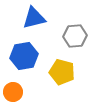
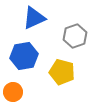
blue triangle: rotated 10 degrees counterclockwise
gray hexagon: rotated 15 degrees counterclockwise
